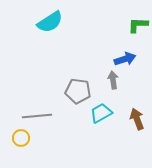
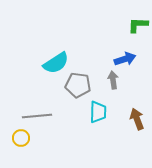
cyan semicircle: moved 6 px right, 41 px down
gray pentagon: moved 6 px up
cyan trapezoid: moved 3 px left, 1 px up; rotated 120 degrees clockwise
